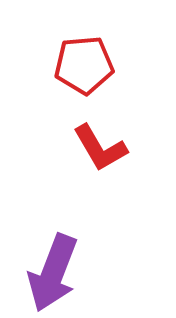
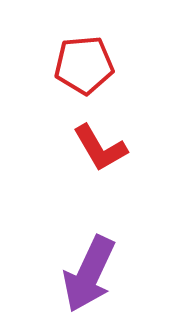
purple arrow: moved 36 px right, 1 px down; rotated 4 degrees clockwise
